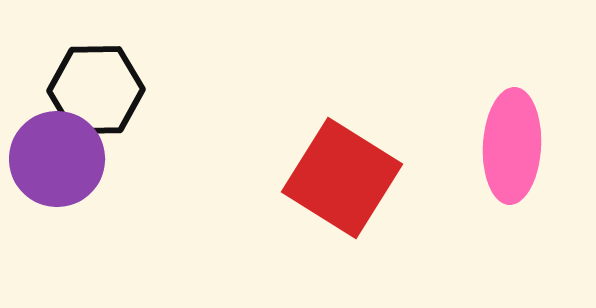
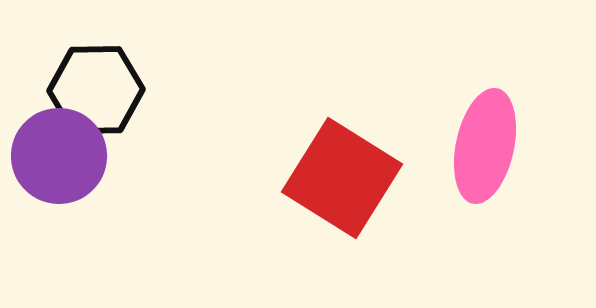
pink ellipse: moved 27 px left; rotated 9 degrees clockwise
purple circle: moved 2 px right, 3 px up
